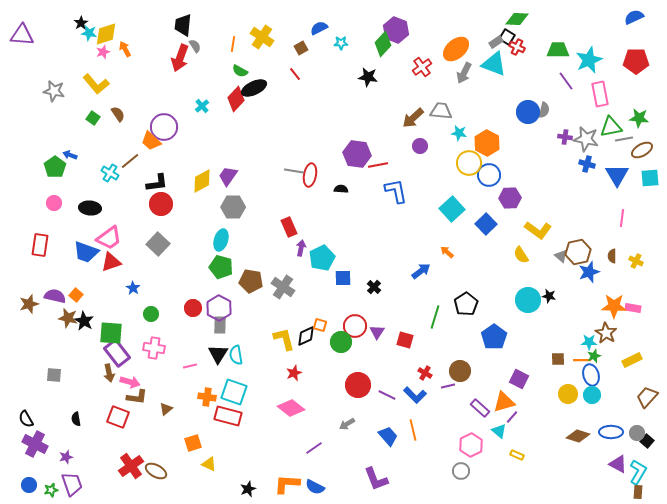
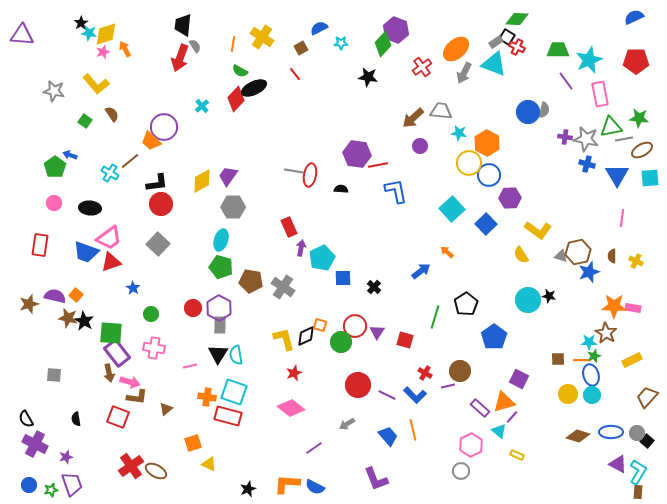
brown semicircle at (118, 114): moved 6 px left
green square at (93, 118): moved 8 px left, 3 px down
gray triangle at (561, 256): rotated 24 degrees counterclockwise
